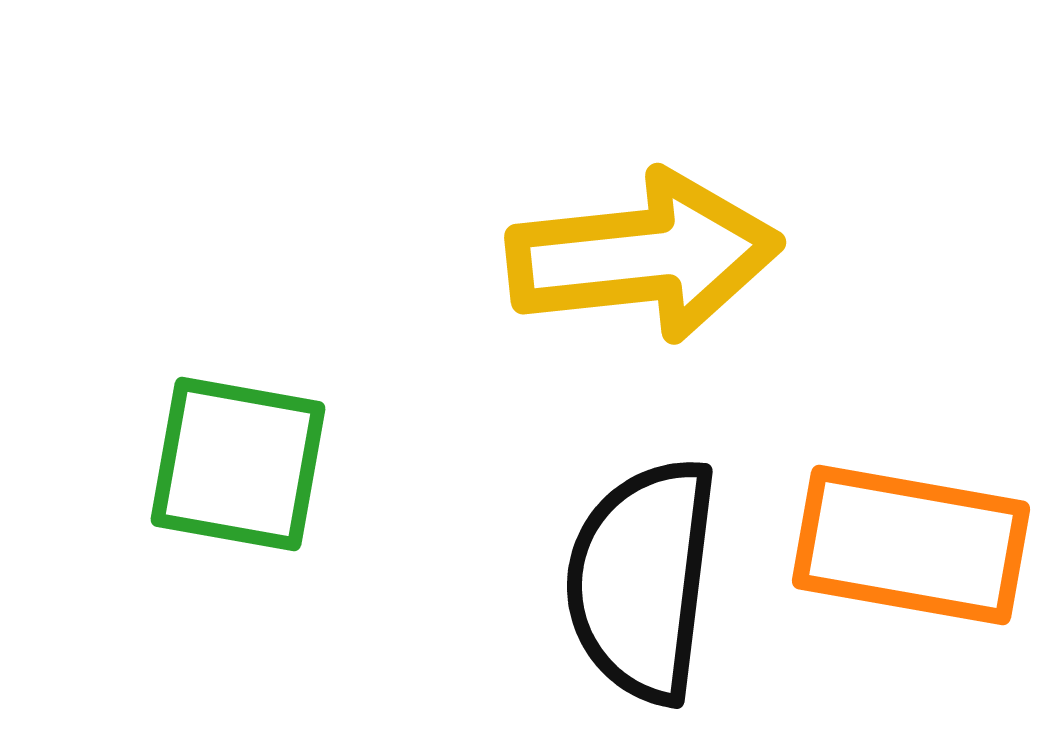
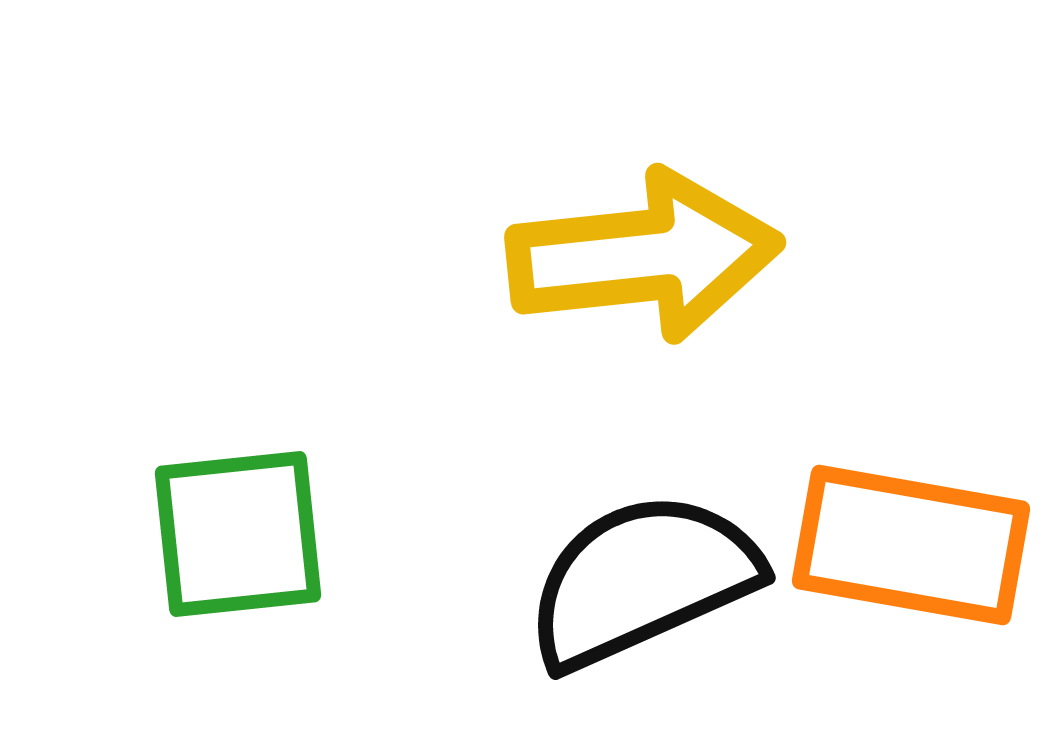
green square: moved 70 px down; rotated 16 degrees counterclockwise
black semicircle: rotated 59 degrees clockwise
